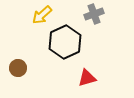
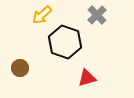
gray cross: moved 3 px right, 1 px down; rotated 24 degrees counterclockwise
black hexagon: rotated 16 degrees counterclockwise
brown circle: moved 2 px right
